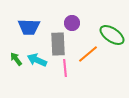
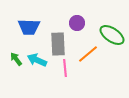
purple circle: moved 5 px right
